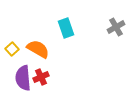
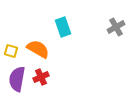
cyan rectangle: moved 3 px left, 1 px up
yellow square: moved 1 px left, 2 px down; rotated 32 degrees counterclockwise
purple semicircle: moved 6 px left, 1 px down; rotated 15 degrees clockwise
